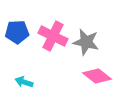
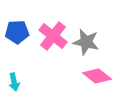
pink cross: rotated 12 degrees clockwise
cyan arrow: moved 10 px left; rotated 120 degrees counterclockwise
